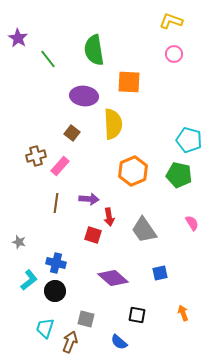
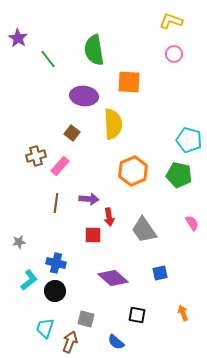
red square: rotated 18 degrees counterclockwise
gray star: rotated 24 degrees counterclockwise
blue semicircle: moved 3 px left
